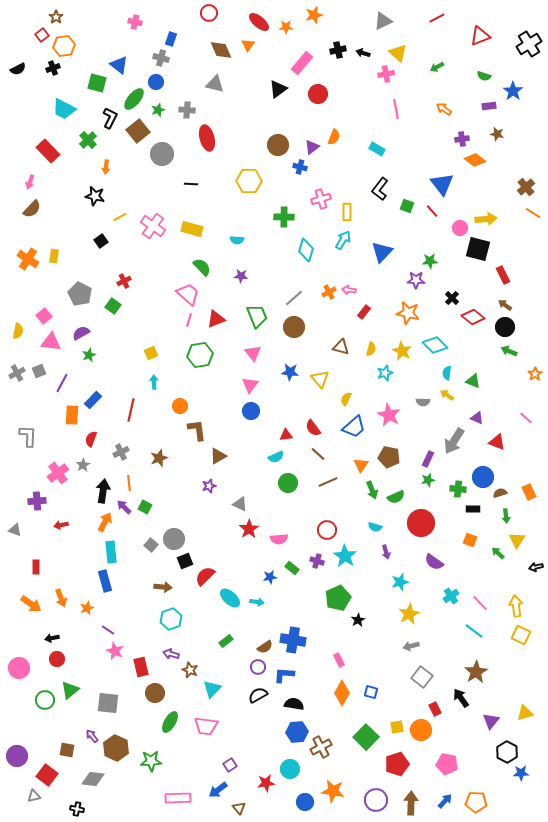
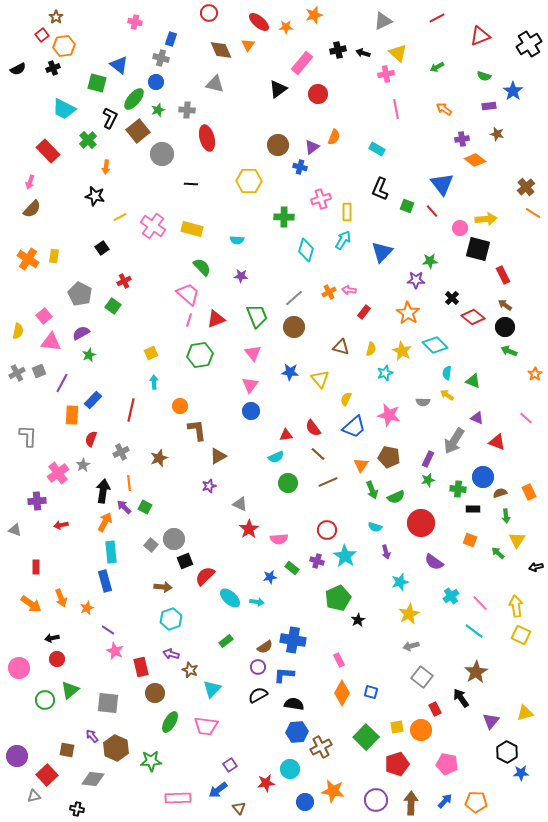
black L-shape at (380, 189): rotated 15 degrees counterclockwise
black square at (101, 241): moved 1 px right, 7 px down
orange star at (408, 313): rotated 20 degrees clockwise
pink star at (389, 415): rotated 15 degrees counterclockwise
red square at (47, 775): rotated 10 degrees clockwise
